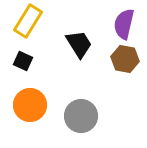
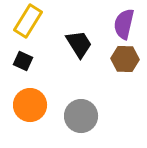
brown hexagon: rotated 8 degrees counterclockwise
